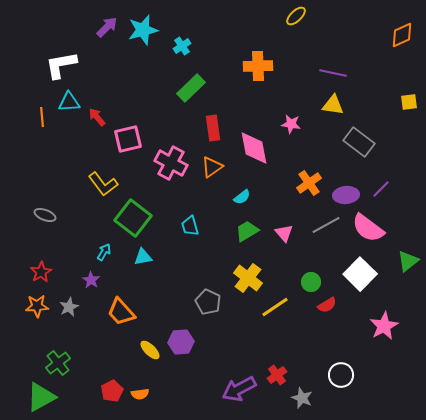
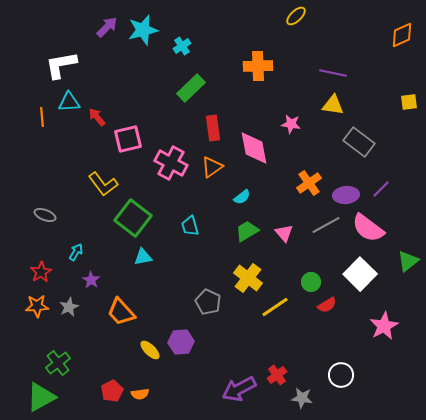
cyan arrow at (104, 252): moved 28 px left
gray star at (302, 398): rotated 15 degrees counterclockwise
